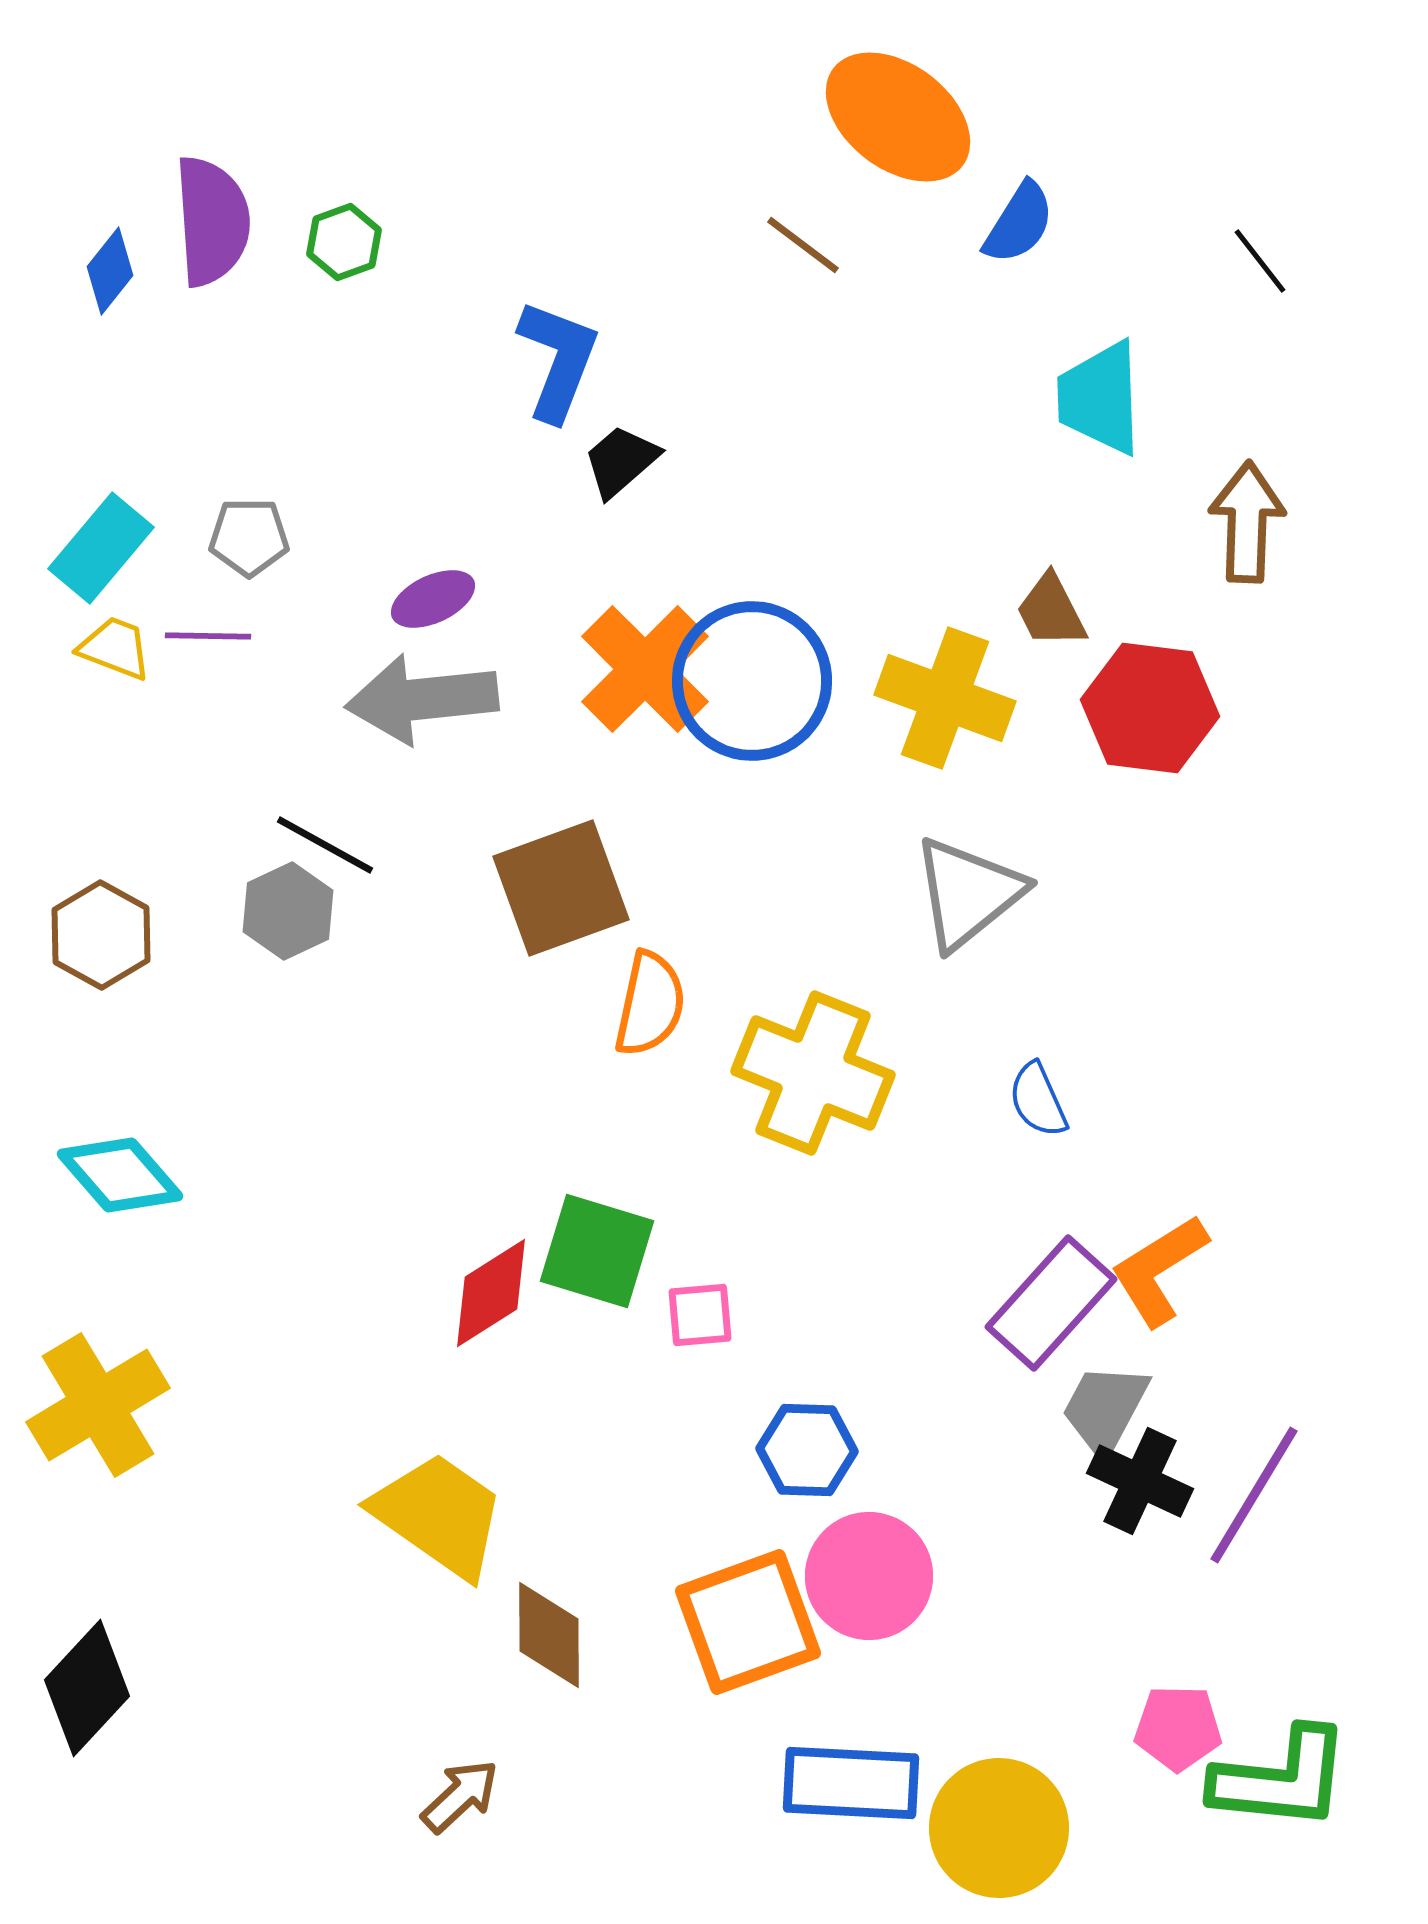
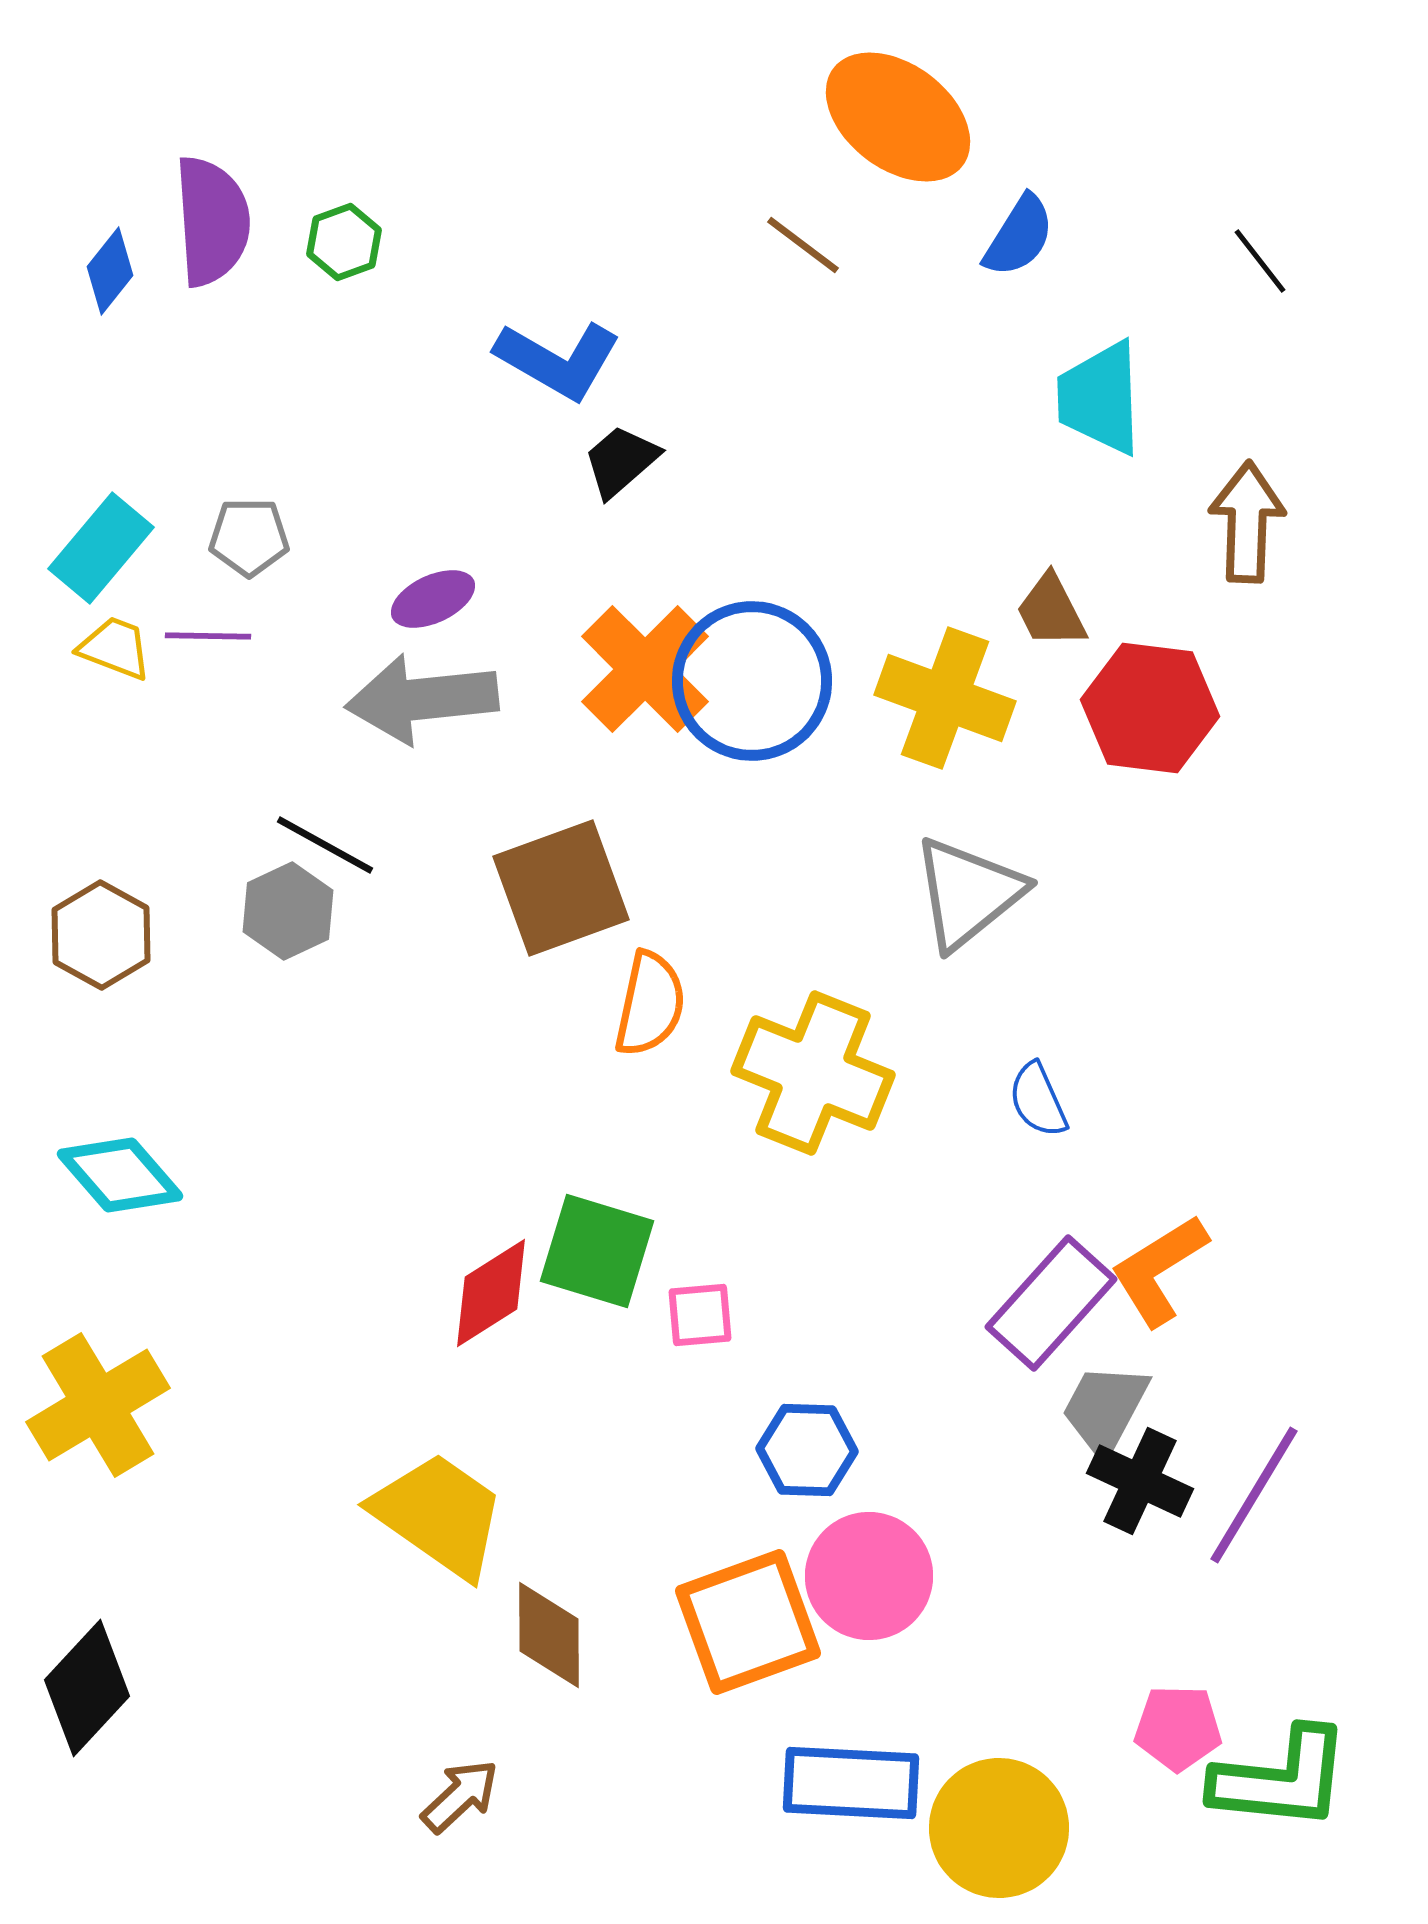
blue semicircle at (1019, 223): moved 13 px down
blue L-shape at (558, 360): rotated 99 degrees clockwise
